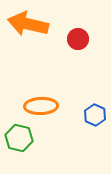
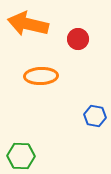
orange ellipse: moved 30 px up
blue hexagon: moved 1 px down; rotated 15 degrees counterclockwise
green hexagon: moved 2 px right, 18 px down; rotated 12 degrees counterclockwise
